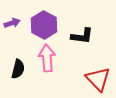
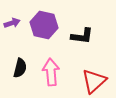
purple hexagon: rotated 16 degrees counterclockwise
pink arrow: moved 4 px right, 14 px down
black semicircle: moved 2 px right, 1 px up
red triangle: moved 4 px left, 2 px down; rotated 32 degrees clockwise
